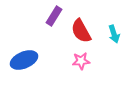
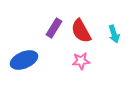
purple rectangle: moved 12 px down
